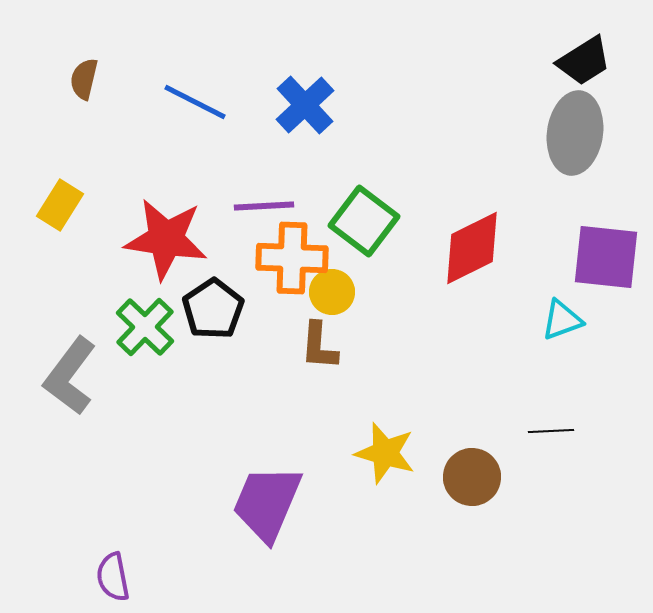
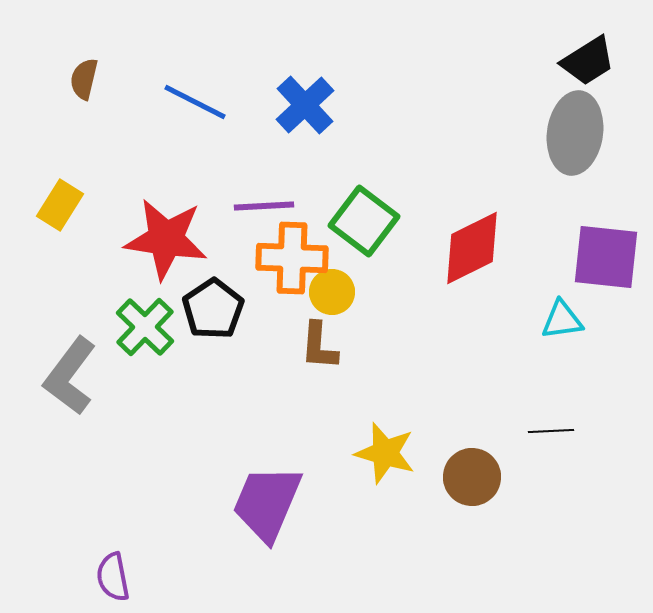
black trapezoid: moved 4 px right
cyan triangle: rotated 12 degrees clockwise
